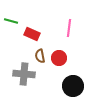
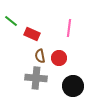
green line: rotated 24 degrees clockwise
gray cross: moved 12 px right, 4 px down
